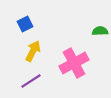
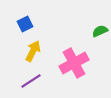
green semicircle: rotated 21 degrees counterclockwise
